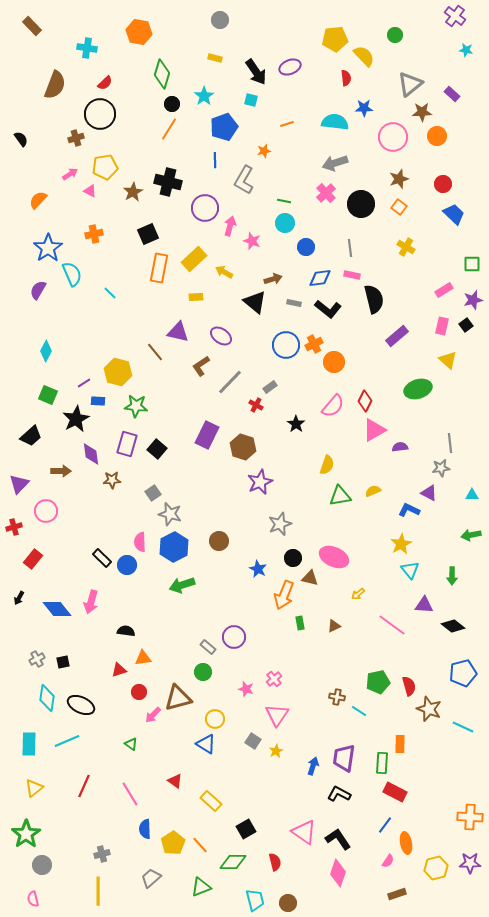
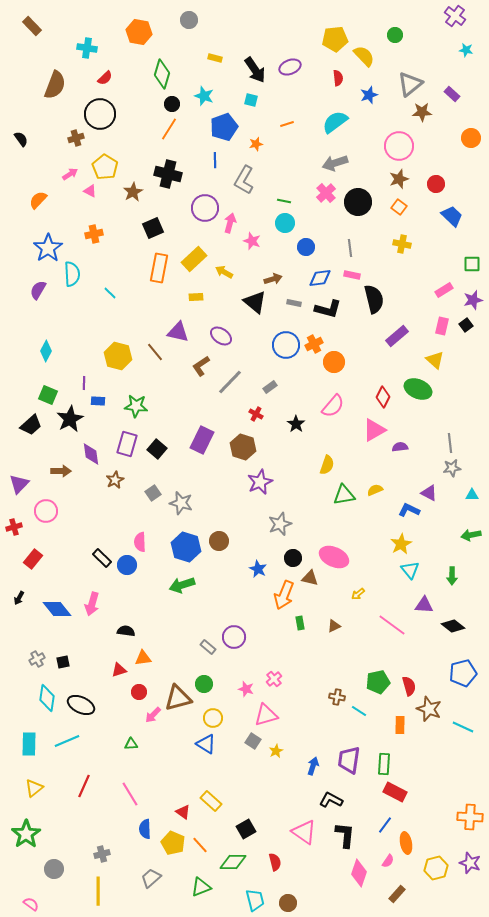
gray circle at (220, 20): moved 31 px left
black arrow at (256, 72): moved 1 px left, 2 px up
red semicircle at (346, 78): moved 8 px left
red semicircle at (105, 83): moved 5 px up
cyan star at (204, 96): rotated 18 degrees counterclockwise
blue star at (364, 108): moved 5 px right, 13 px up; rotated 18 degrees counterclockwise
cyan semicircle at (335, 122): rotated 44 degrees counterclockwise
orange circle at (437, 136): moved 34 px right, 2 px down
pink circle at (393, 137): moved 6 px right, 9 px down
orange star at (264, 151): moved 8 px left, 7 px up
yellow pentagon at (105, 167): rotated 30 degrees counterclockwise
black cross at (168, 182): moved 8 px up
red circle at (443, 184): moved 7 px left
black circle at (361, 204): moved 3 px left, 2 px up
blue trapezoid at (454, 214): moved 2 px left, 2 px down
pink arrow at (230, 226): moved 3 px up
black square at (148, 234): moved 5 px right, 6 px up
yellow cross at (406, 247): moved 4 px left, 3 px up; rotated 18 degrees counterclockwise
cyan semicircle at (72, 274): rotated 20 degrees clockwise
black L-shape at (328, 309): rotated 24 degrees counterclockwise
yellow triangle at (448, 360): moved 13 px left
yellow hexagon at (118, 372): moved 16 px up
purple line at (84, 383): rotated 56 degrees counterclockwise
green ellipse at (418, 389): rotated 40 degrees clockwise
red diamond at (365, 401): moved 18 px right, 4 px up
red cross at (256, 405): moved 9 px down
black star at (76, 419): moved 6 px left
purple rectangle at (207, 435): moved 5 px left, 5 px down
black trapezoid at (31, 436): moved 11 px up
gray star at (441, 468): moved 11 px right
brown star at (112, 480): moved 3 px right; rotated 24 degrees counterclockwise
yellow semicircle at (373, 491): moved 2 px right, 1 px up
green triangle at (340, 496): moved 4 px right, 1 px up
gray star at (170, 514): moved 11 px right, 11 px up
blue hexagon at (174, 547): moved 12 px right; rotated 16 degrees counterclockwise
pink arrow at (91, 602): moved 1 px right, 2 px down
green circle at (203, 672): moved 1 px right, 12 px down
pink triangle at (277, 715): moved 11 px left; rotated 40 degrees clockwise
yellow circle at (215, 719): moved 2 px left, 1 px up
green triangle at (131, 744): rotated 40 degrees counterclockwise
orange rectangle at (400, 744): moved 19 px up
purple trapezoid at (344, 758): moved 5 px right, 2 px down
green rectangle at (382, 763): moved 2 px right, 1 px down
red triangle at (175, 781): moved 8 px right, 31 px down
black L-shape at (339, 794): moved 8 px left, 6 px down
black L-shape at (338, 839): moved 7 px right, 4 px up; rotated 40 degrees clockwise
yellow pentagon at (173, 843): rotated 15 degrees counterclockwise
purple star at (470, 863): rotated 20 degrees clockwise
gray circle at (42, 865): moved 12 px right, 4 px down
pink diamond at (338, 873): moved 21 px right
brown rectangle at (397, 894): rotated 30 degrees counterclockwise
pink semicircle at (33, 899): moved 2 px left, 5 px down; rotated 140 degrees clockwise
